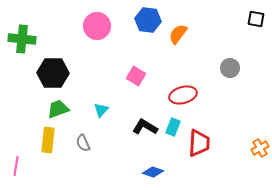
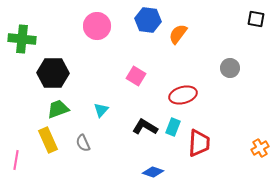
yellow rectangle: rotated 30 degrees counterclockwise
pink line: moved 6 px up
